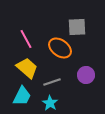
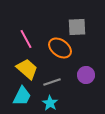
yellow trapezoid: moved 1 px down
